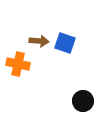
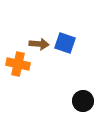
brown arrow: moved 3 px down
